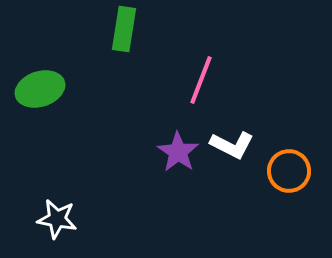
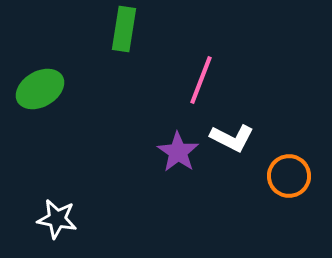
green ellipse: rotated 12 degrees counterclockwise
white L-shape: moved 7 px up
orange circle: moved 5 px down
